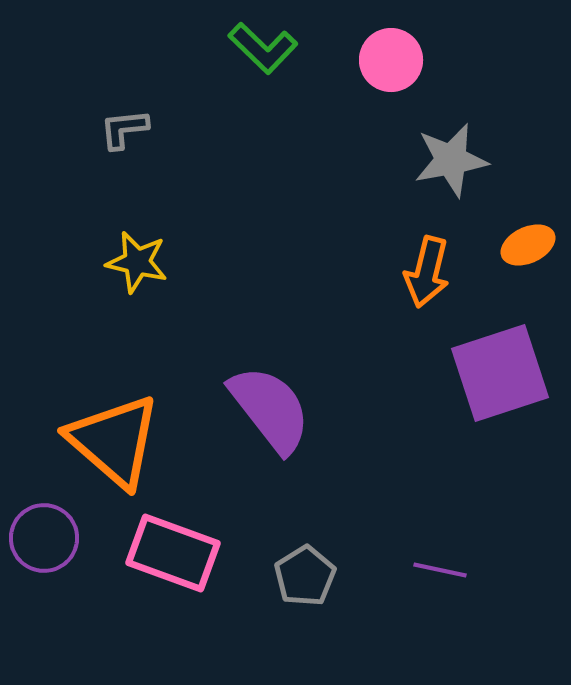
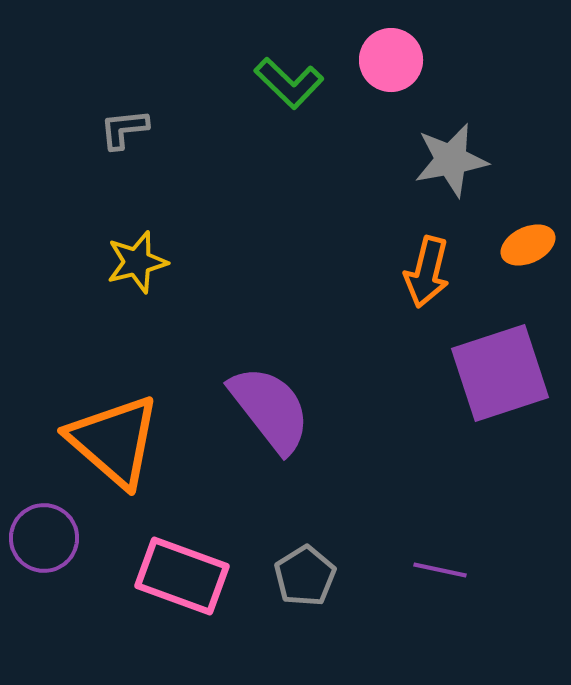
green L-shape: moved 26 px right, 35 px down
yellow star: rotated 28 degrees counterclockwise
pink rectangle: moved 9 px right, 23 px down
